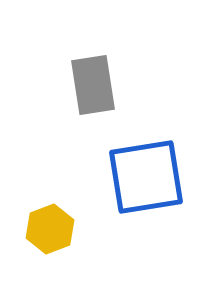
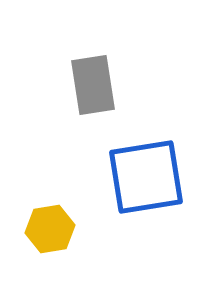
yellow hexagon: rotated 12 degrees clockwise
